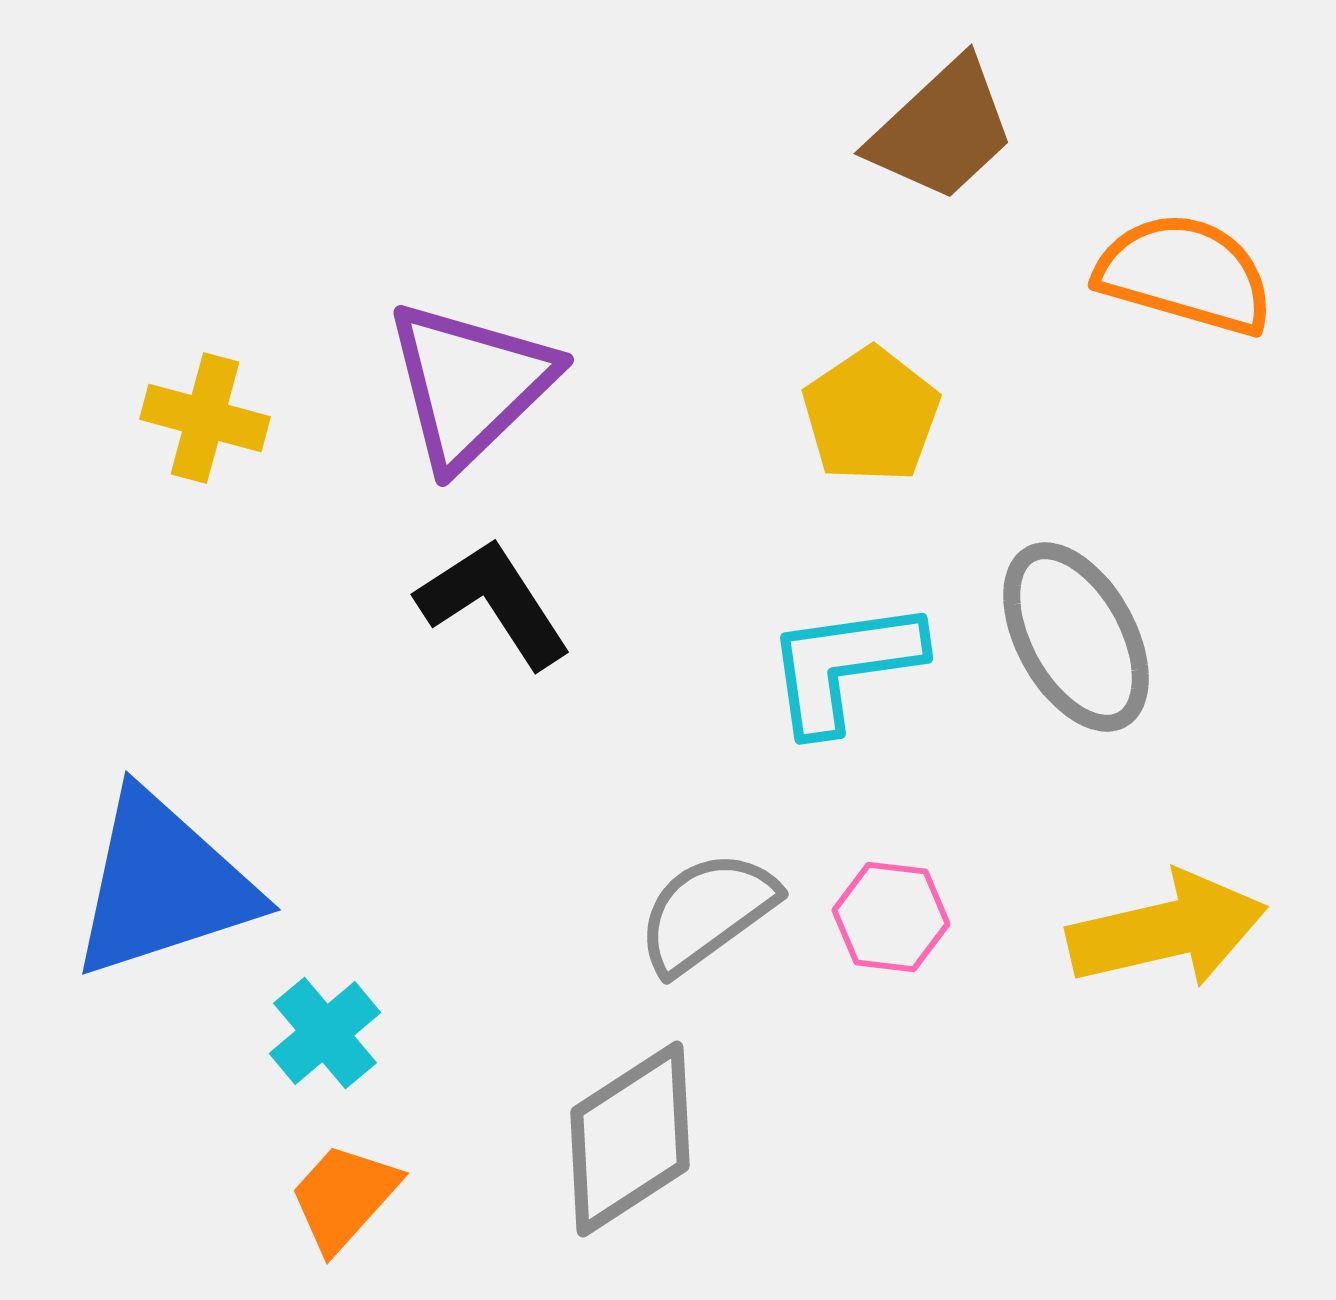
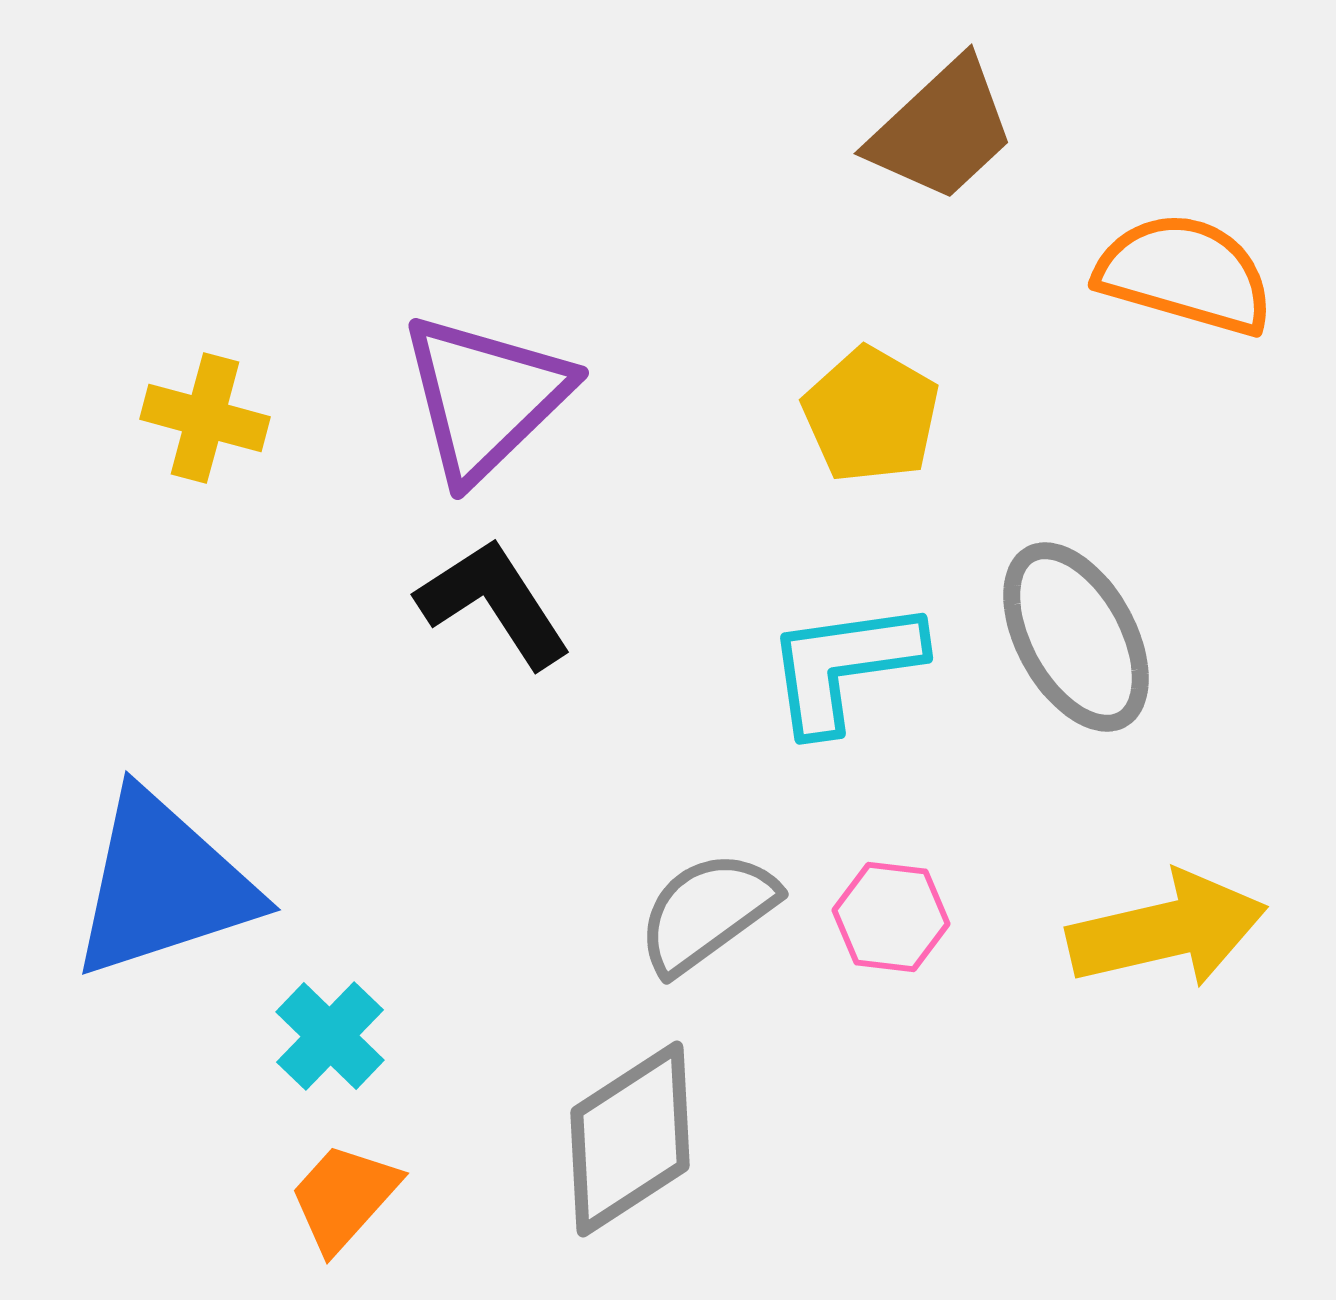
purple triangle: moved 15 px right, 13 px down
yellow pentagon: rotated 8 degrees counterclockwise
cyan cross: moved 5 px right, 3 px down; rotated 6 degrees counterclockwise
